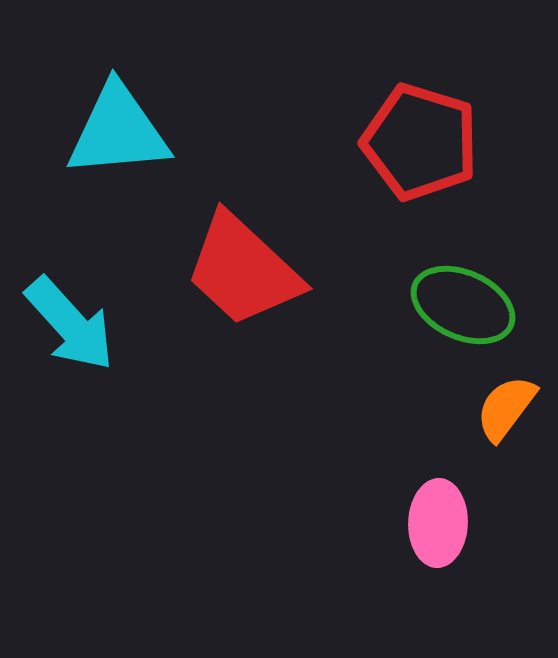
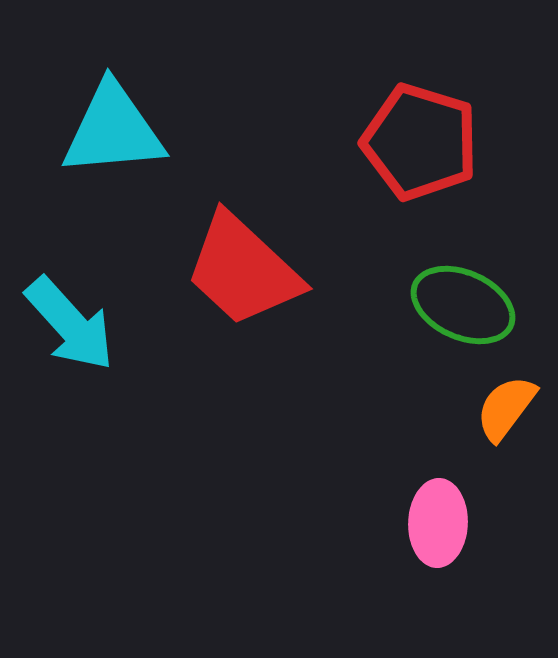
cyan triangle: moved 5 px left, 1 px up
